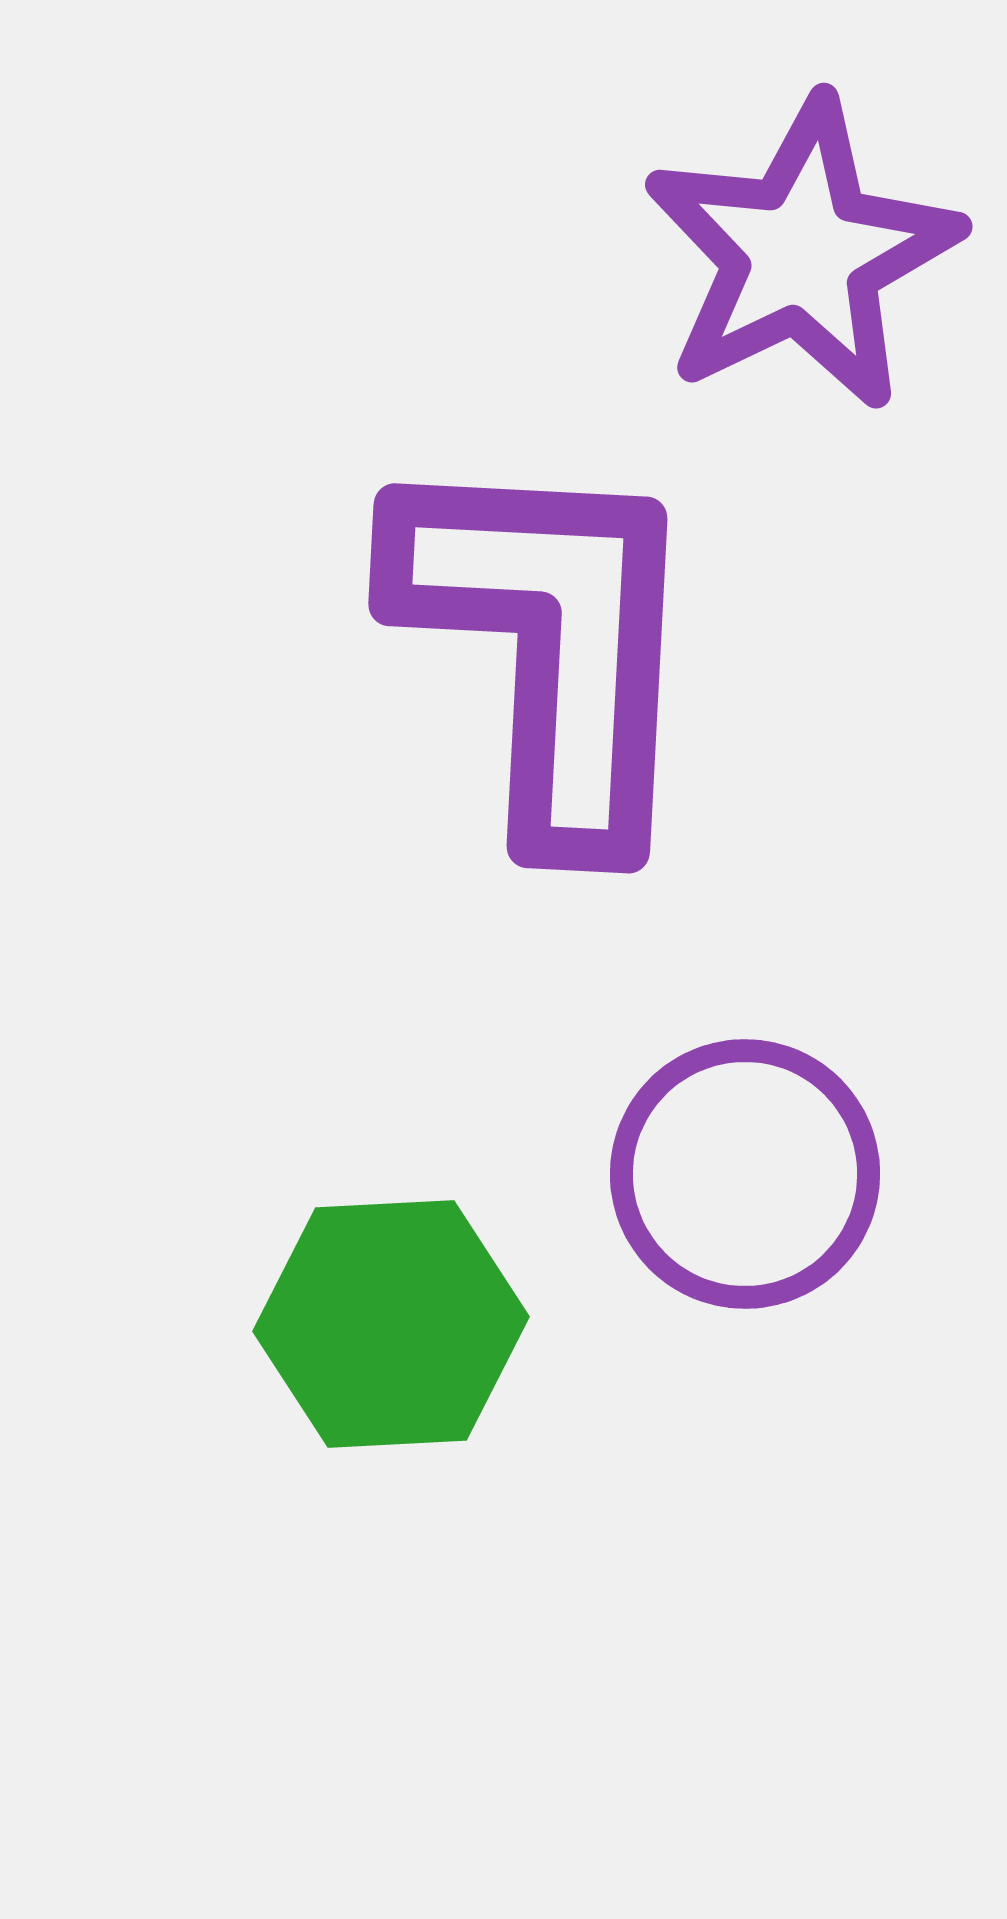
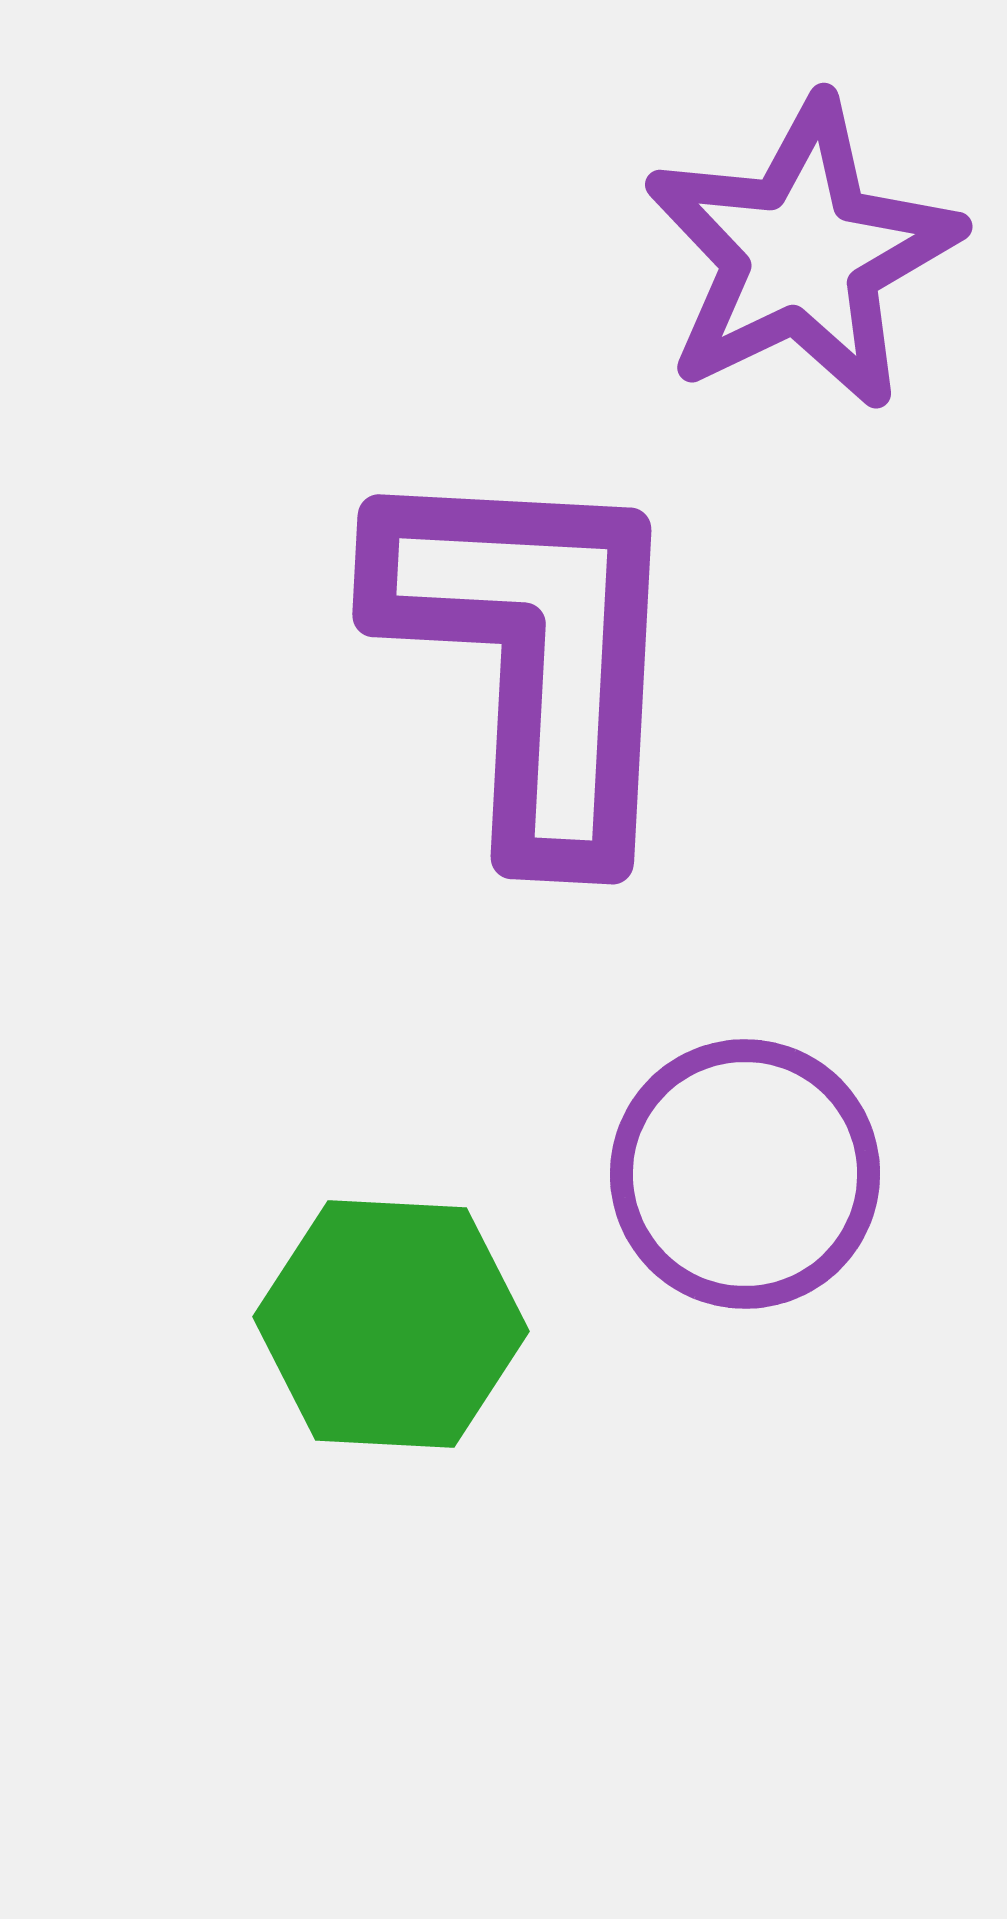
purple L-shape: moved 16 px left, 11 px down
green hexagon: rotated 6 degrees clockwise
